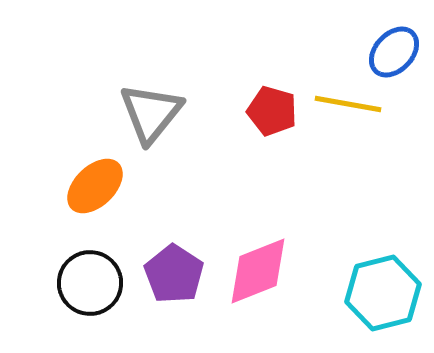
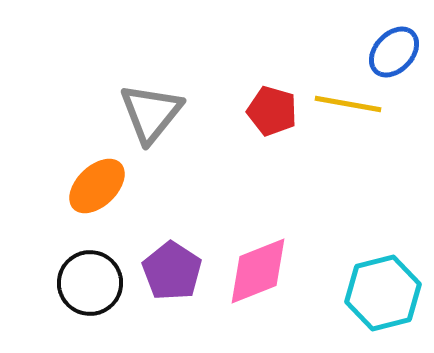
orange ellipse: moved 2 px right
purple pentagon: moved 2 px left, 3 px up
